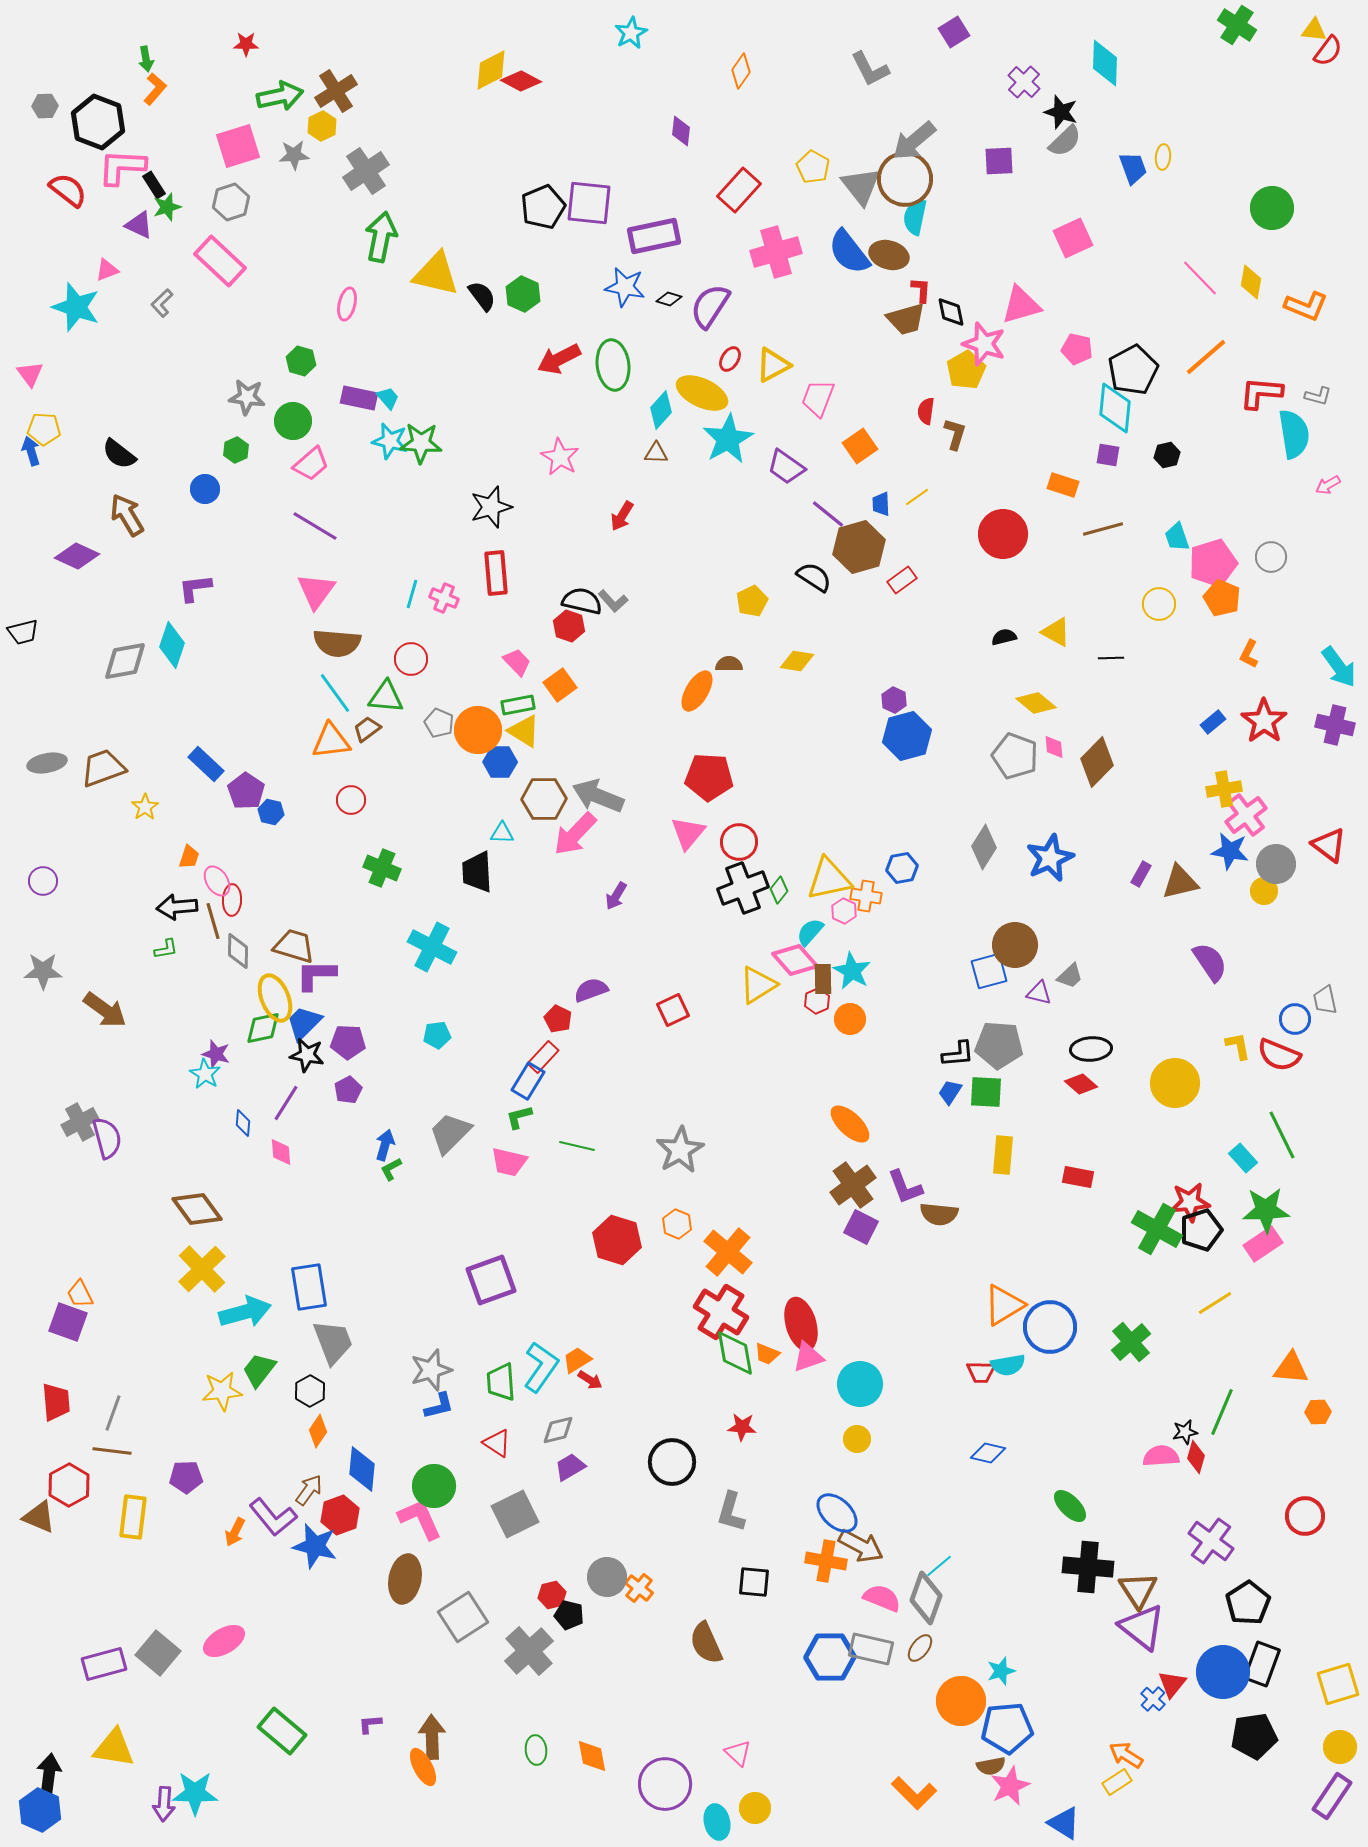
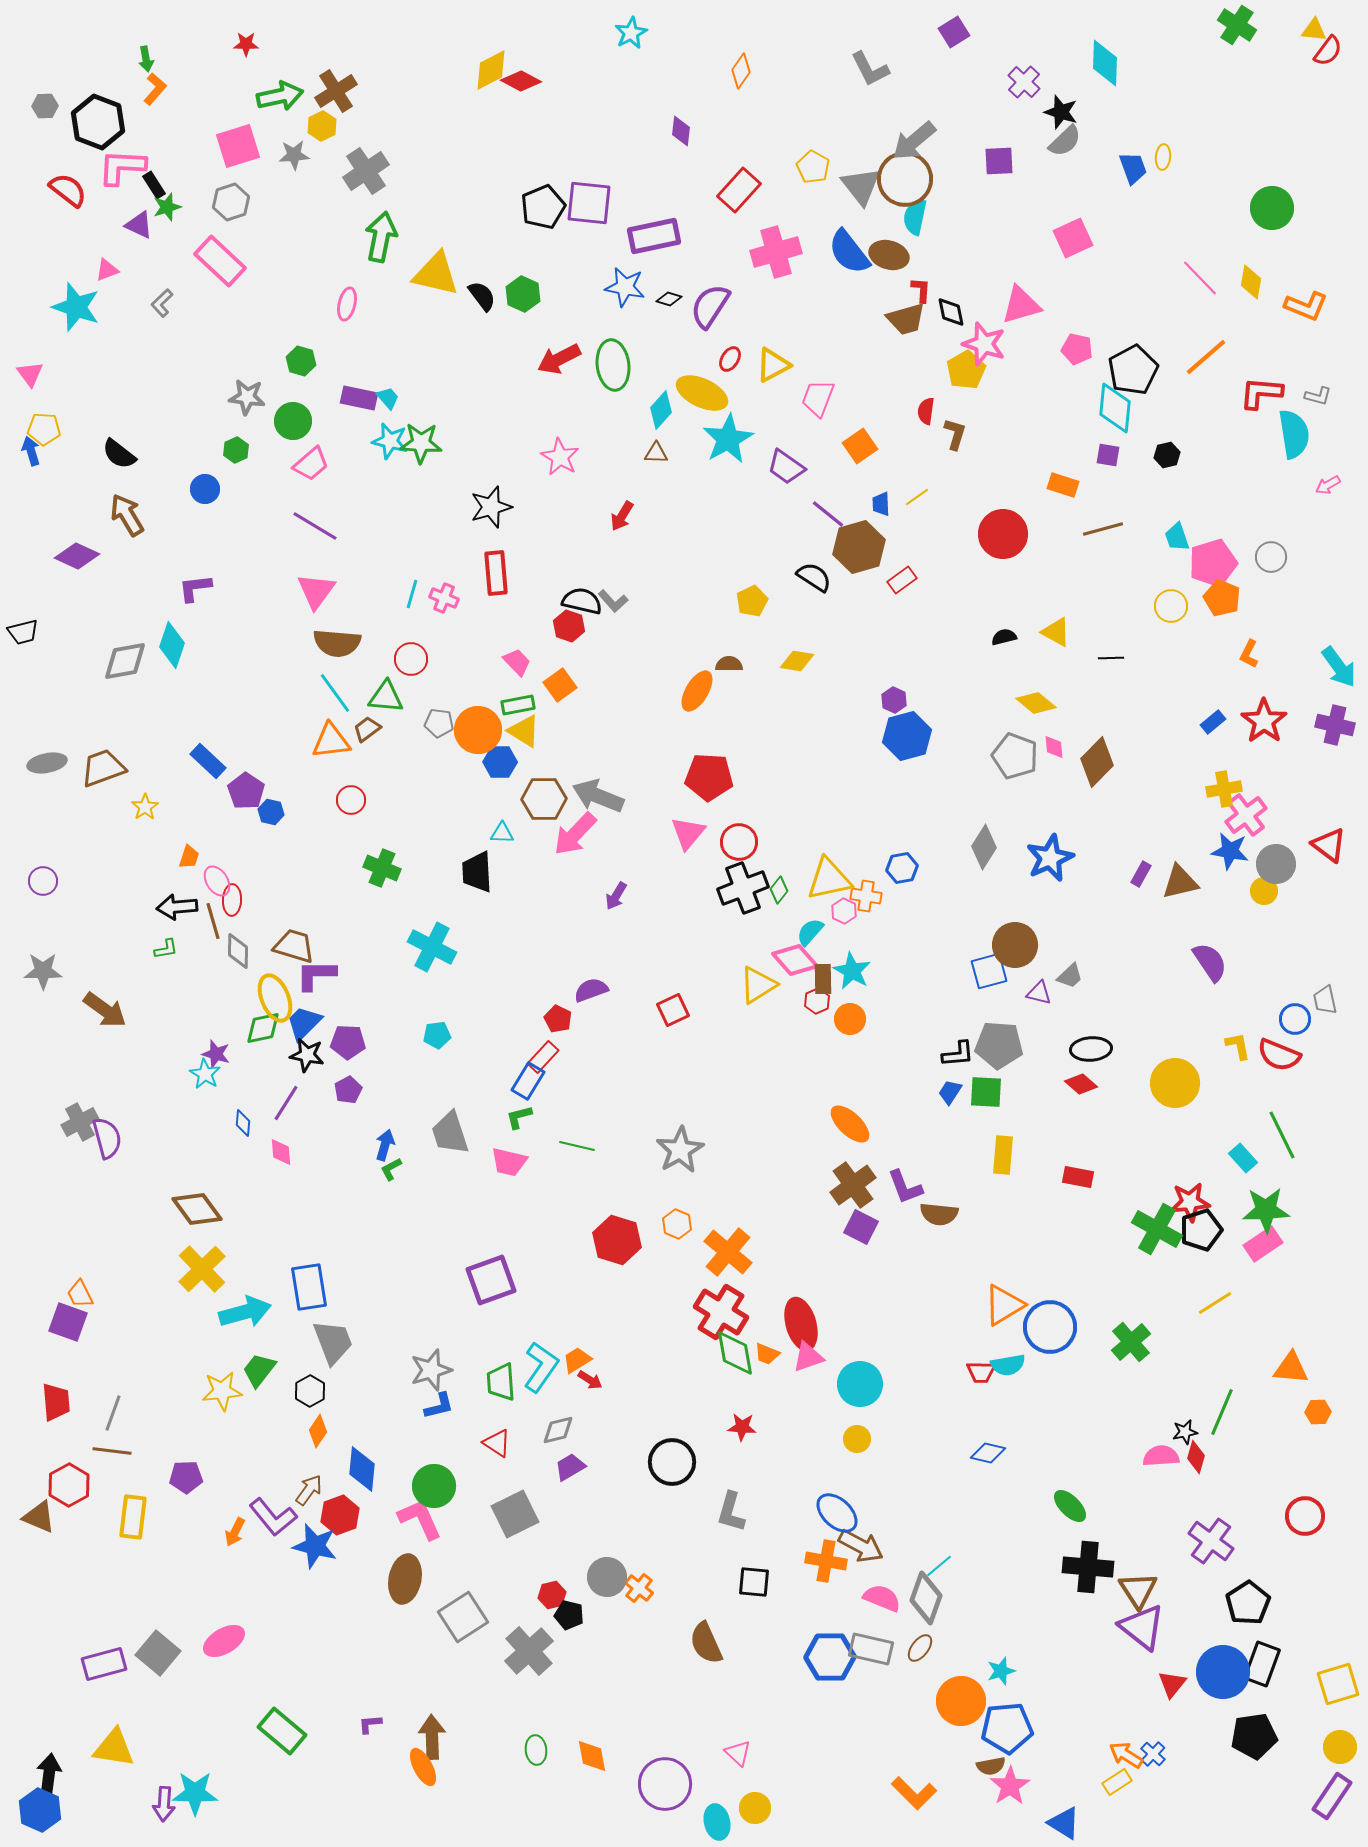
yellow circle at (1159, 604): moved 12 px right, 2 px down
gray pentagon at (439, 723): rotated 16 degrees counterclockwise
blue rectangle at (206, 764): moved 2 px right, 3 px up
gray trapezoid at (450, 1133): rotated 63 degrees counterclockwise
blue cross at (1153, 1699): moved 55 px down
pink star at (1010, 1786): rotated 9 degrees counterclockwise
